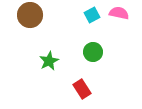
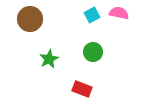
brown circle: moved 4 px down
green star: moved 2 px up
red rectangle: rotated 36 degrees counterclockwise
